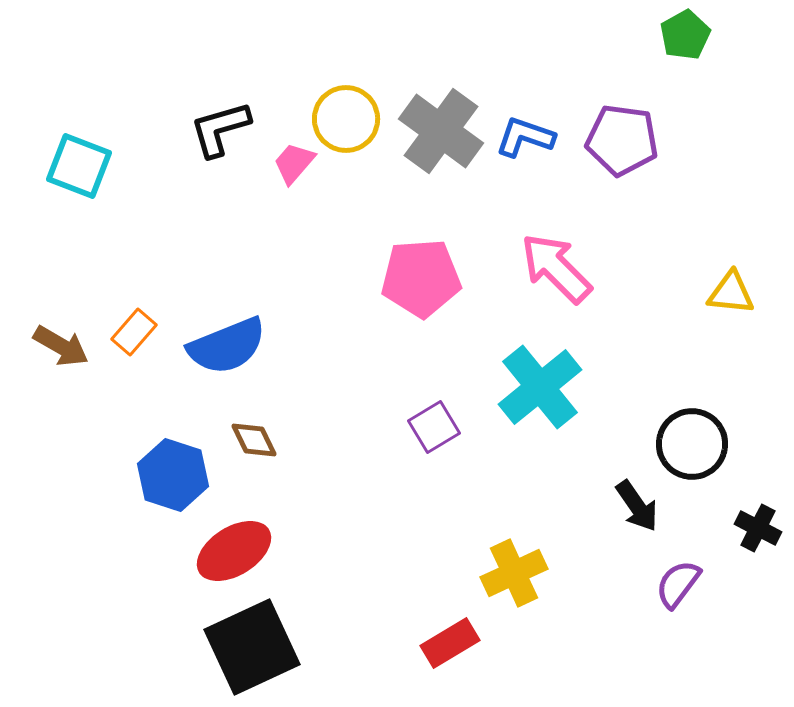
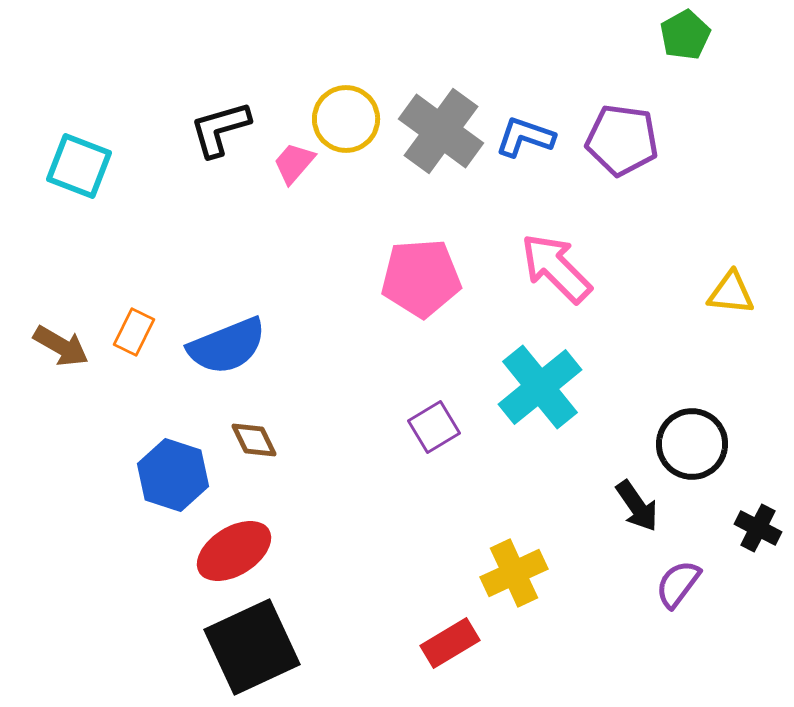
orange rectangle: rotated 15 degrees counterclockwise
